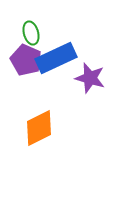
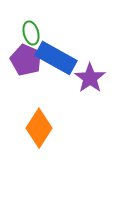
blue rectangle: rotated 54 degrees clockwise
purple star: rotated 20 degrees clockwise
orange diamond: rotated 30 degrees counterclockwise
